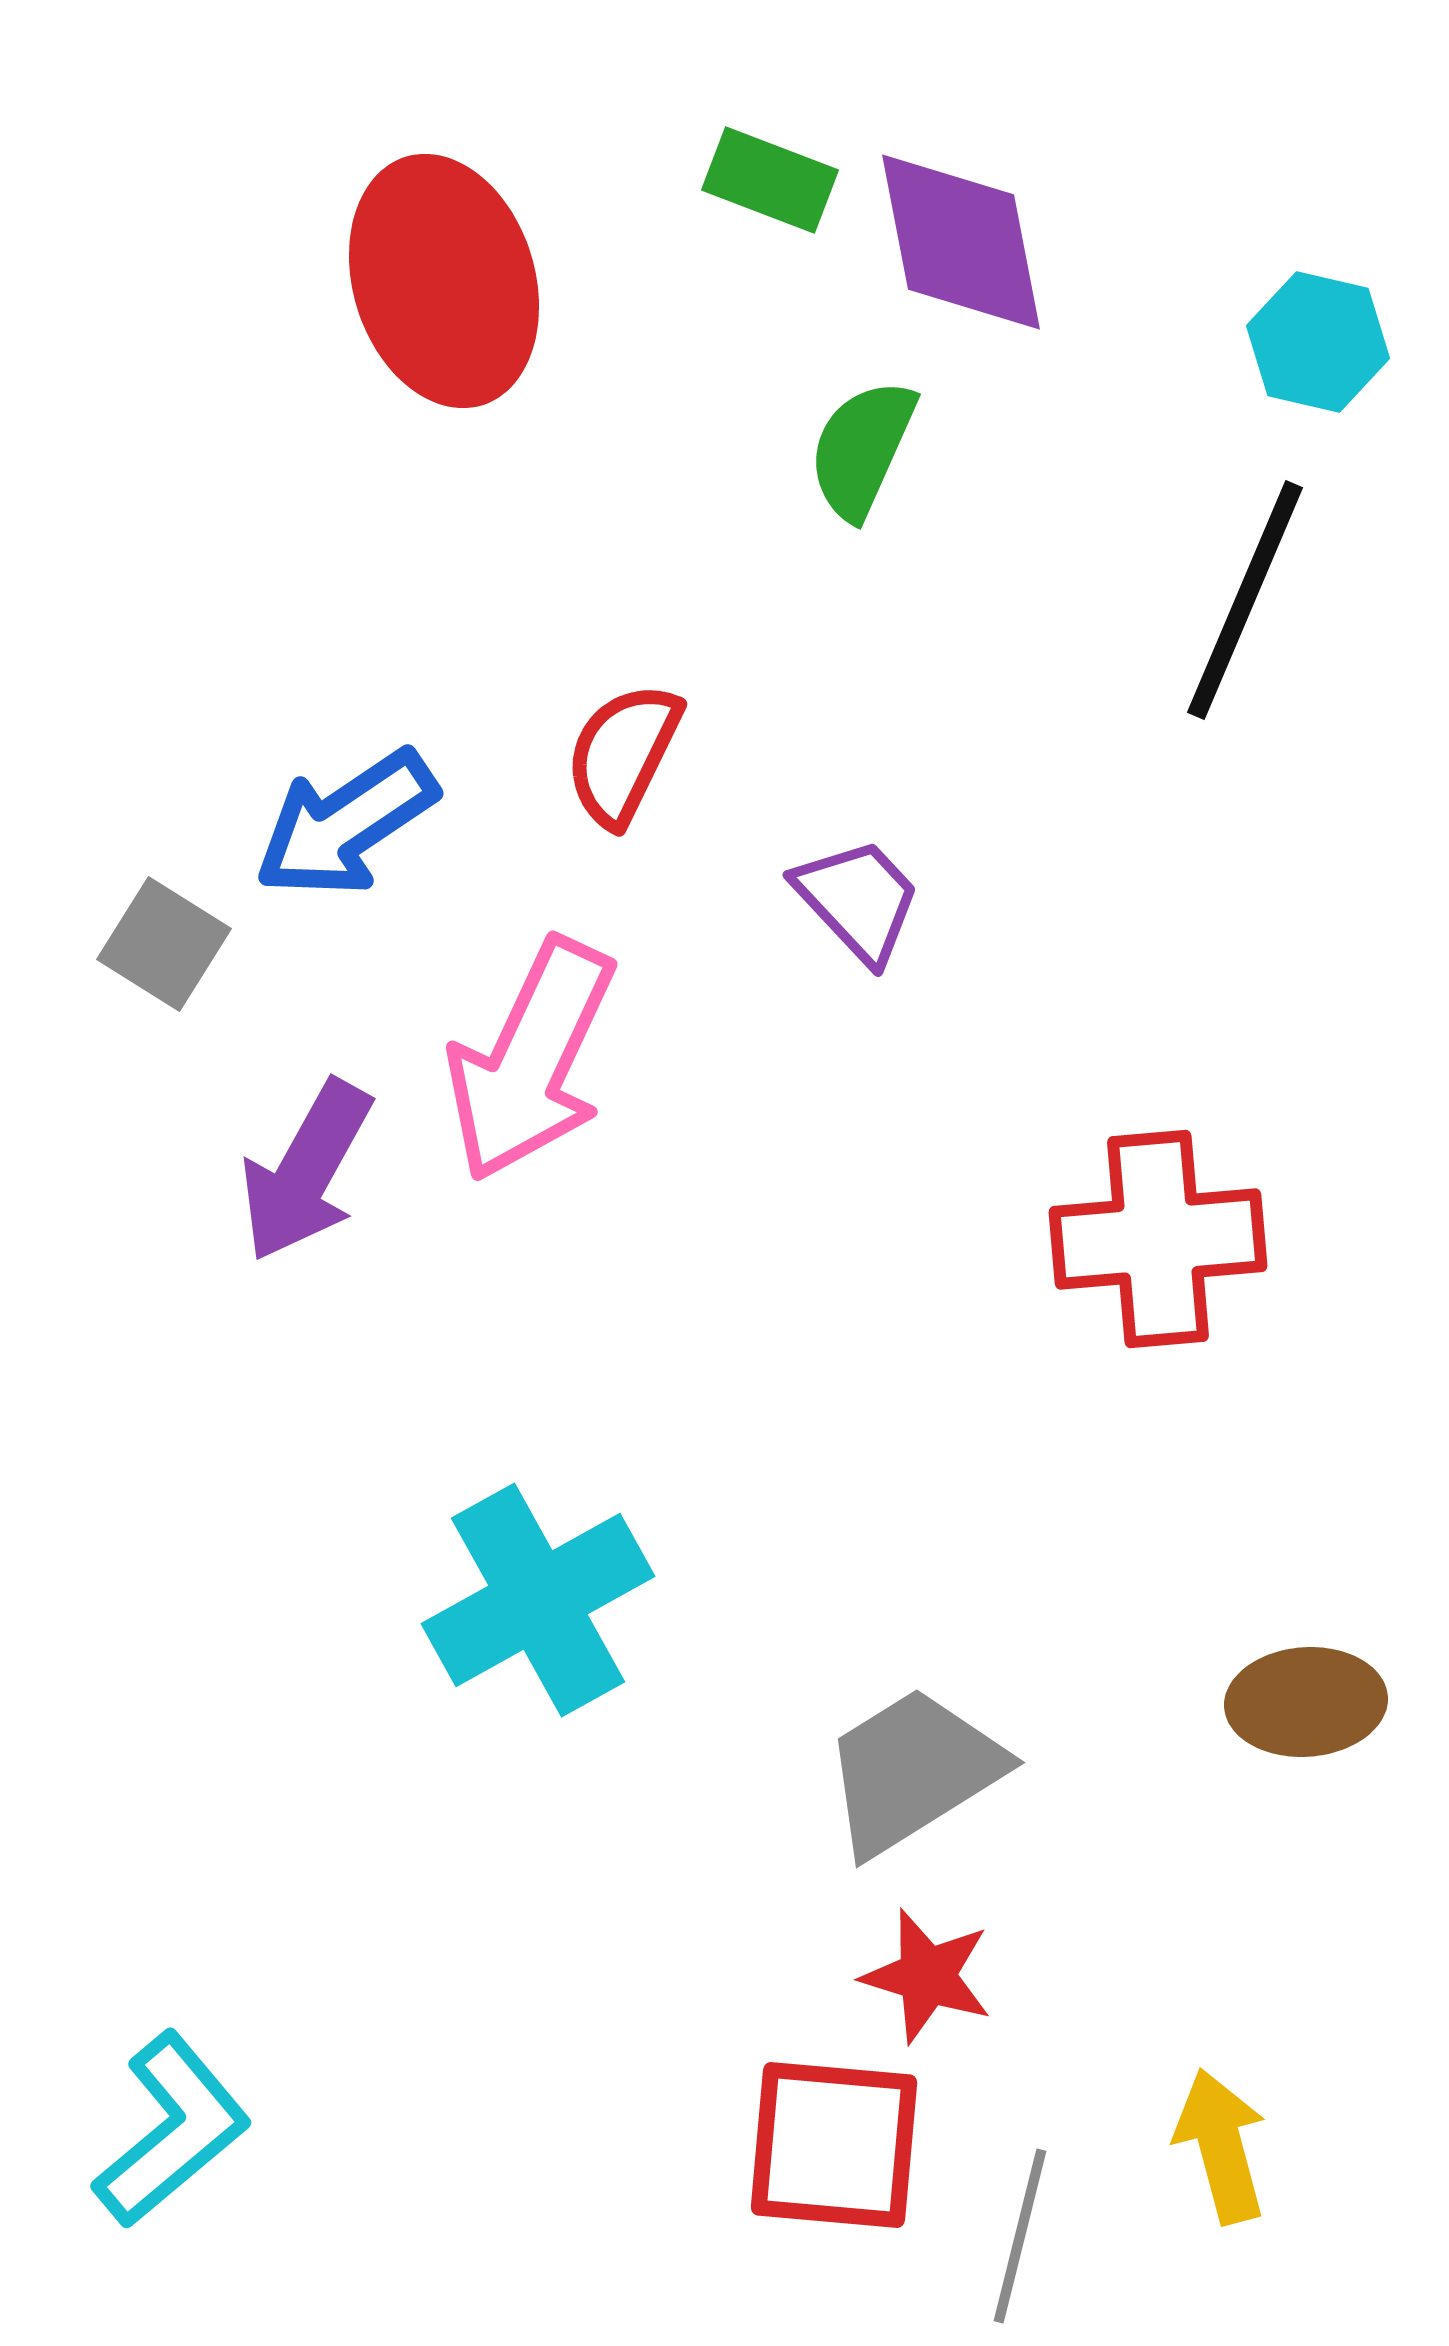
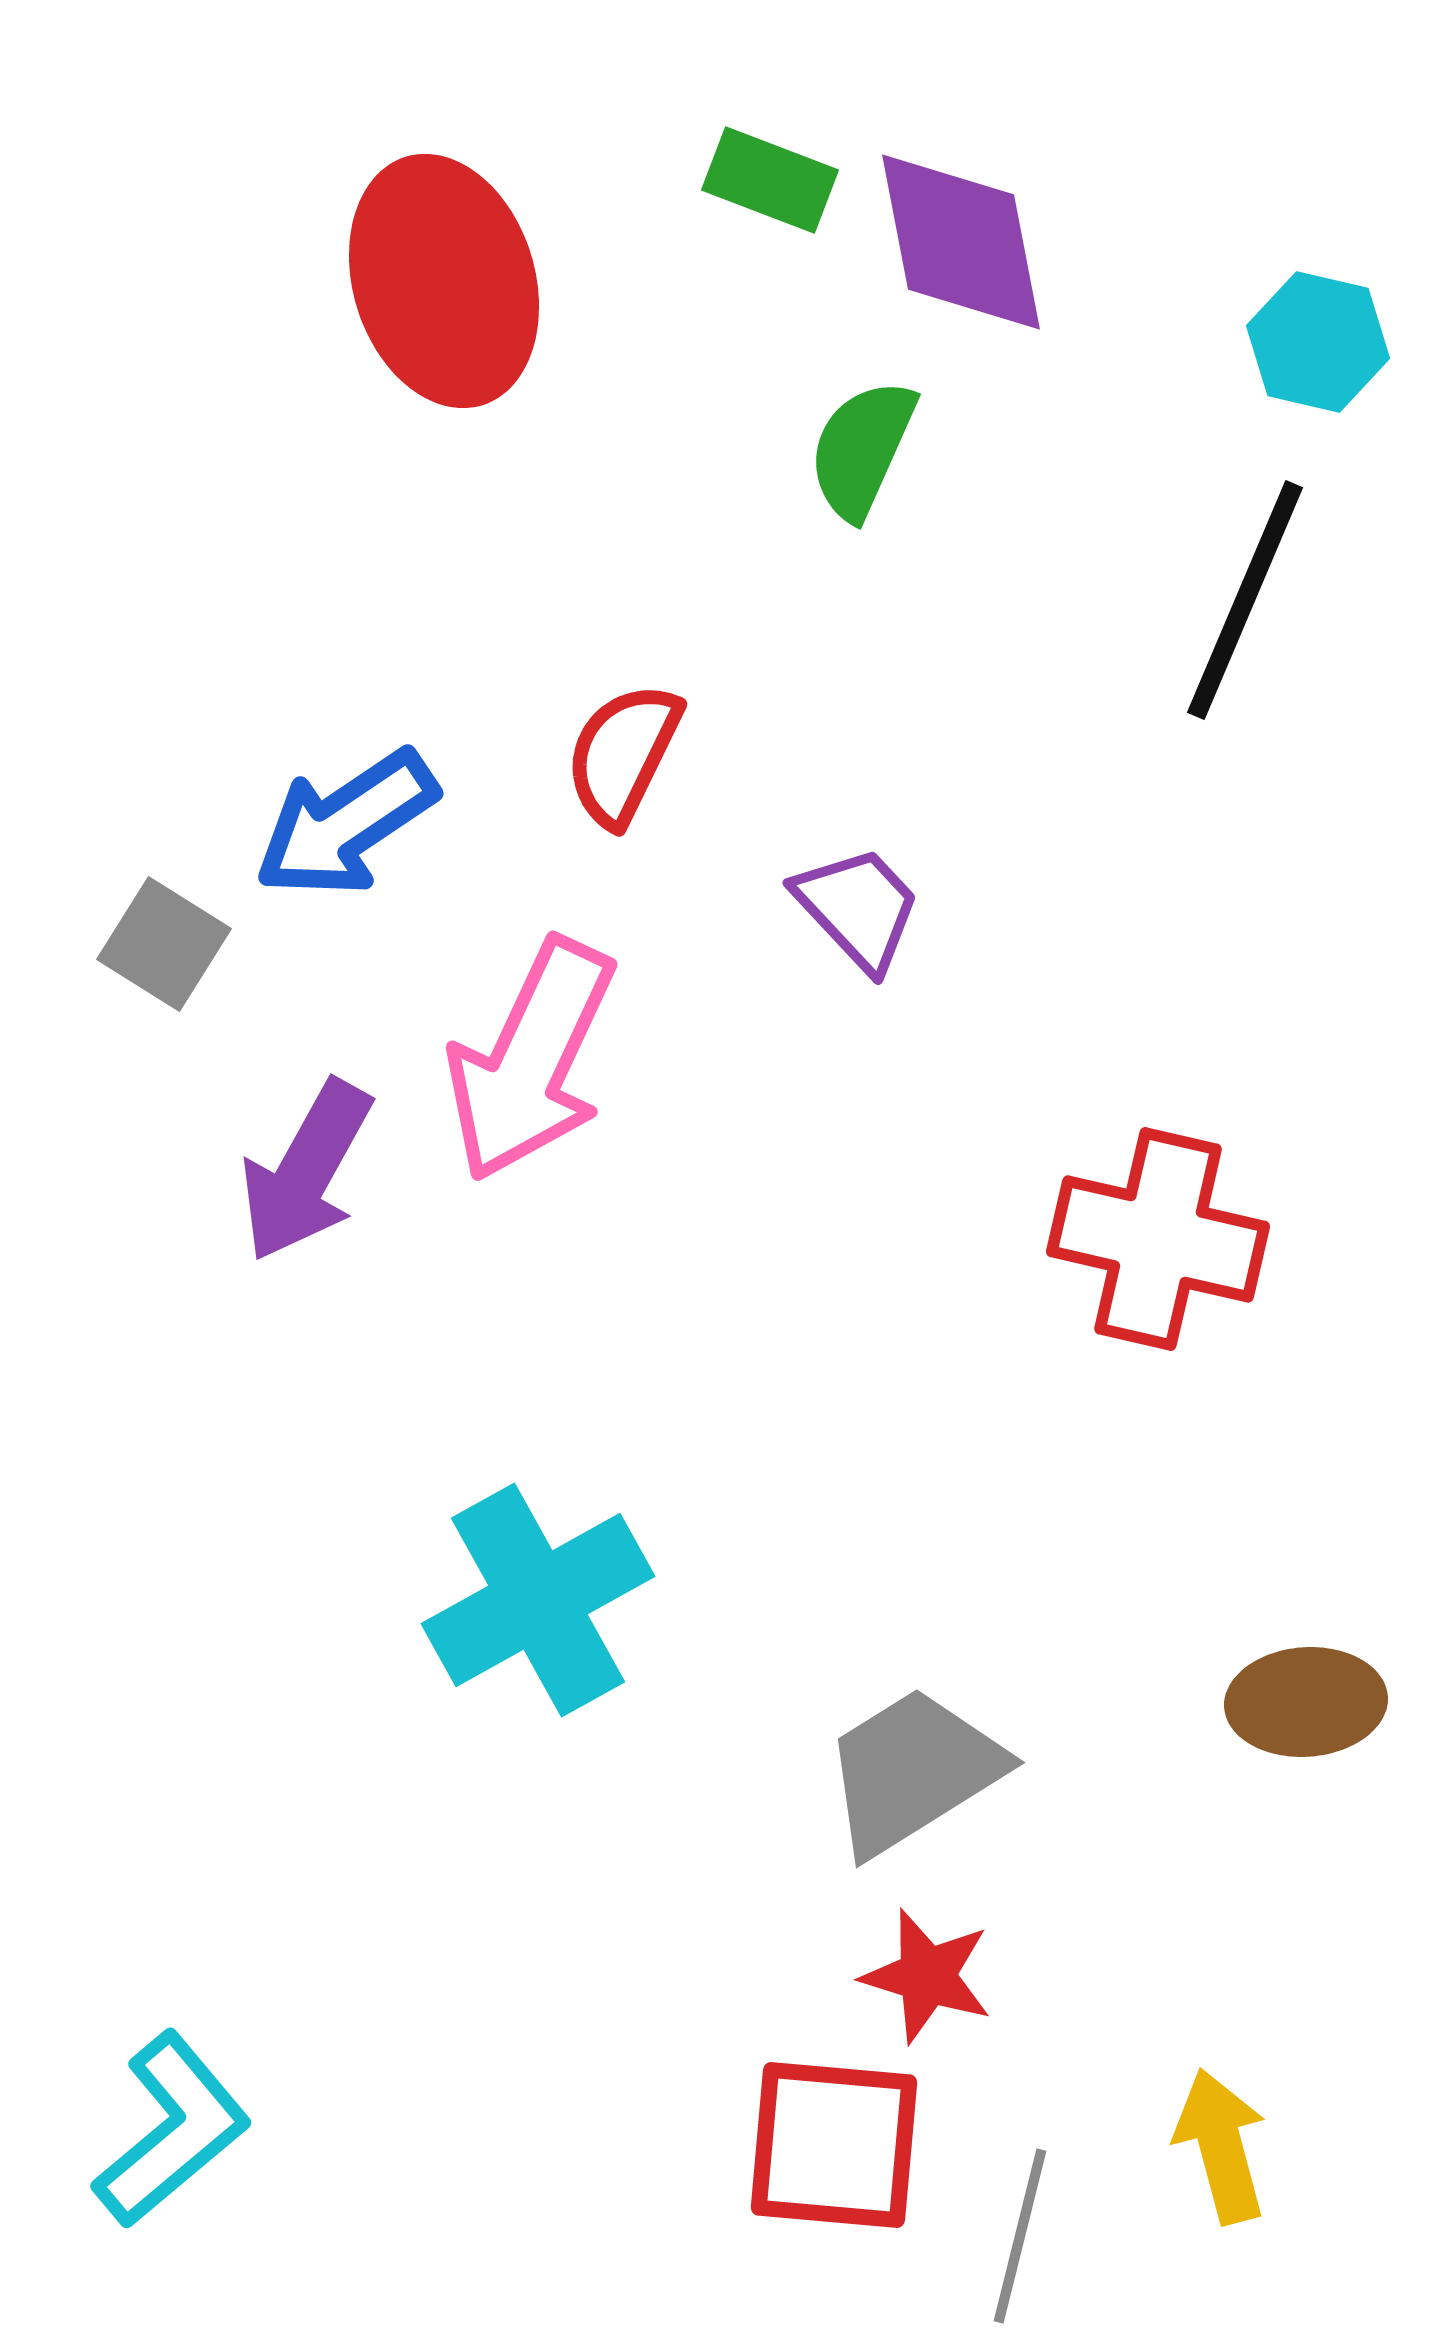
purple trapezoid: moved 8 px down
red cross: rotated 18 degrees clockwise
